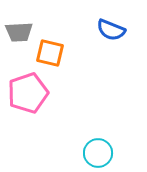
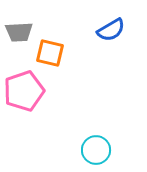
blue semicircle: rotated 52 degrees counterclockwise
pink pentagon: moved 4 px left, 2 px up
cyan circle: moved 2 px left, 3 px up
